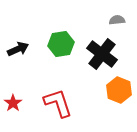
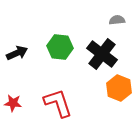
green hexagon: moved 1 px left, 3 px down; rotated 15 degrees clockwise
black arrow: moved 1 px left, 4 px down
orange hexagon: moved 2 px up
red star: rotated 30 degrees counterclockwise
